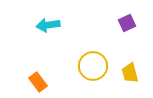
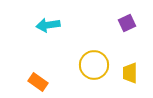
yellow circle: moved 1 px right, 1 px up
yellow trapezoid: rotated 15 degrees clockwise
orange rectangle: rotated 18 degrees counterclockwise
